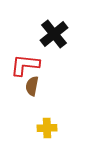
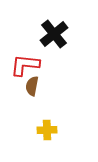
yellow cross: moved 2 px down
